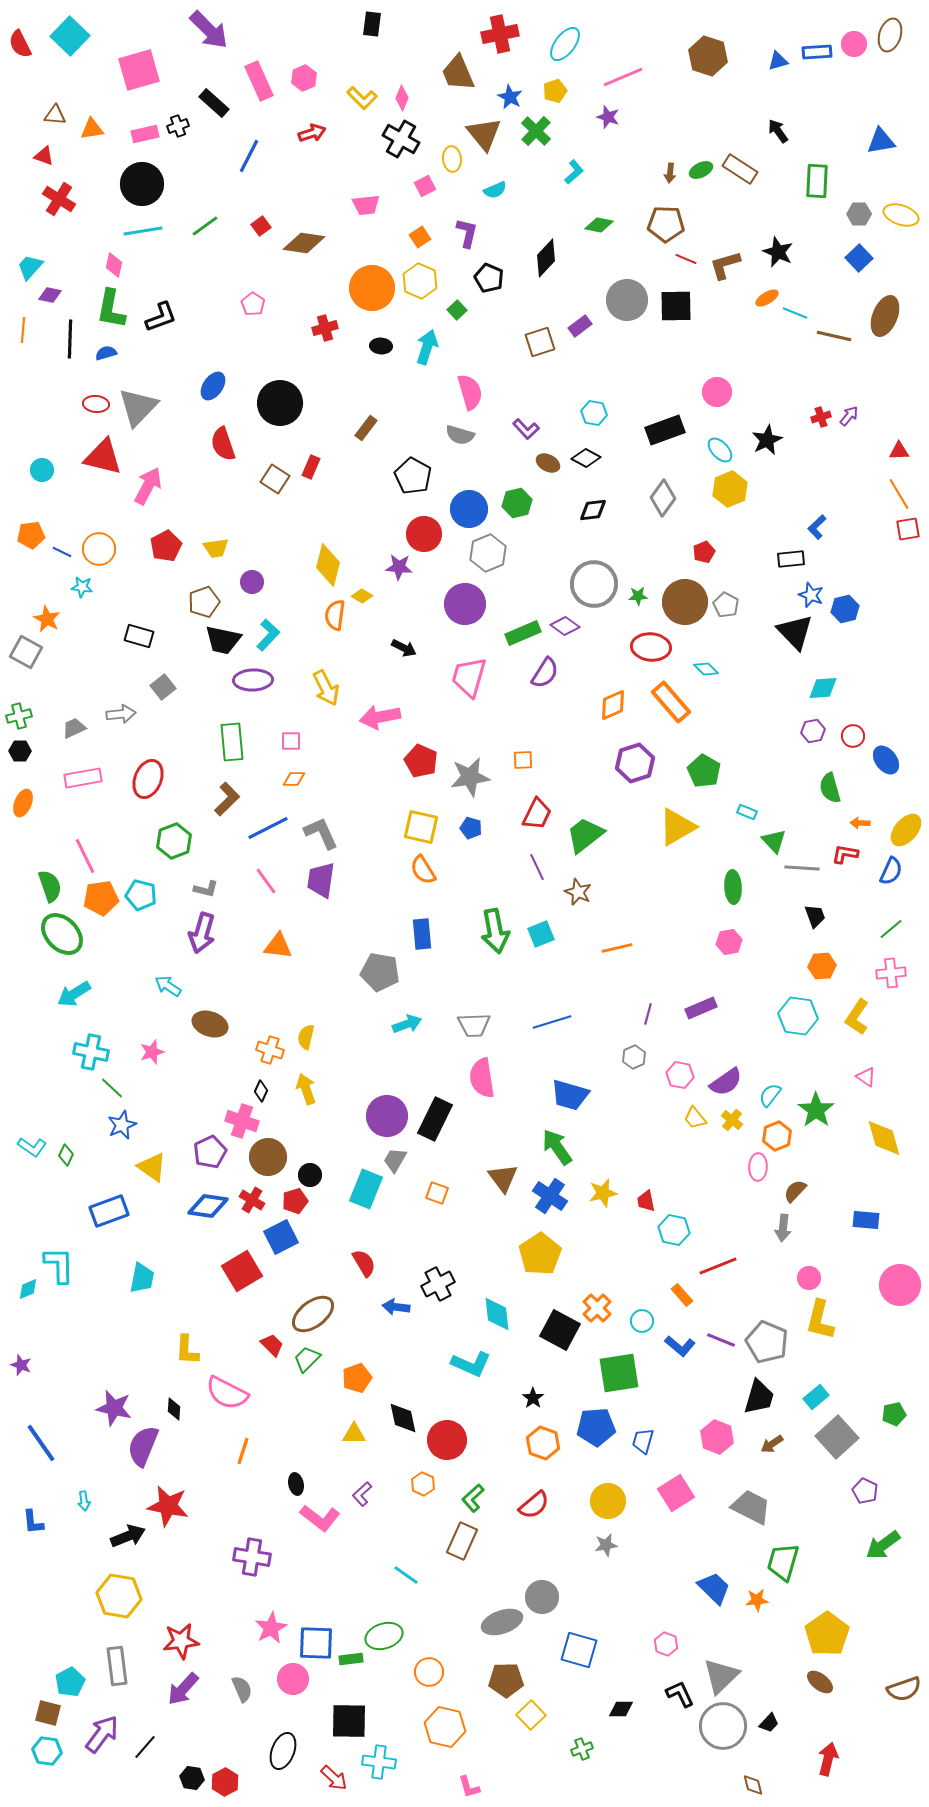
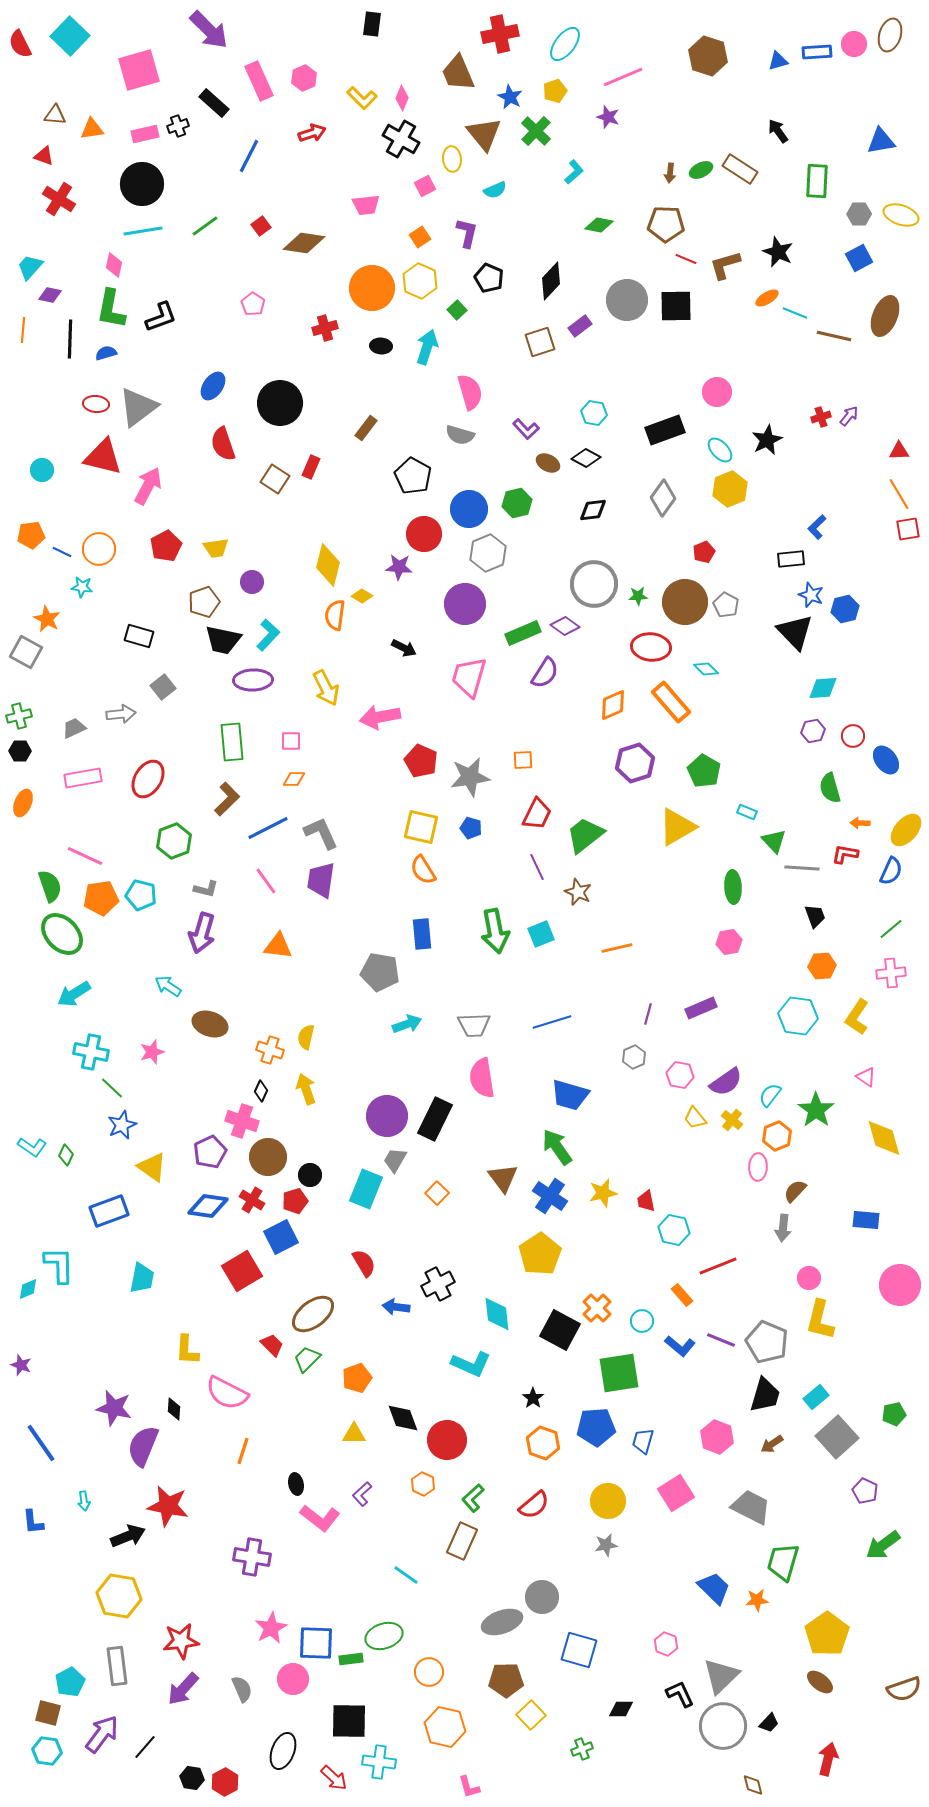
black diamond at (546, 258): moved 5 px right, 23 px down
blue square at (859, 258): rotated 16 degrees clockwise
gray triangle at (138, 407): rotated 9 degrees clockwise
red ellipse at (148, 779): rotated 9 degrees clockwise
pink line at (85, 856): rotated 39 degrees counterclockwise
orange square at (437, 1193): rotated 25 degrees clockwise
black trapezoid at (759, 1397): moved 6 px right, 2 px up
black diamond at (403, 1418): rotated 8 degrees counterclockwise
